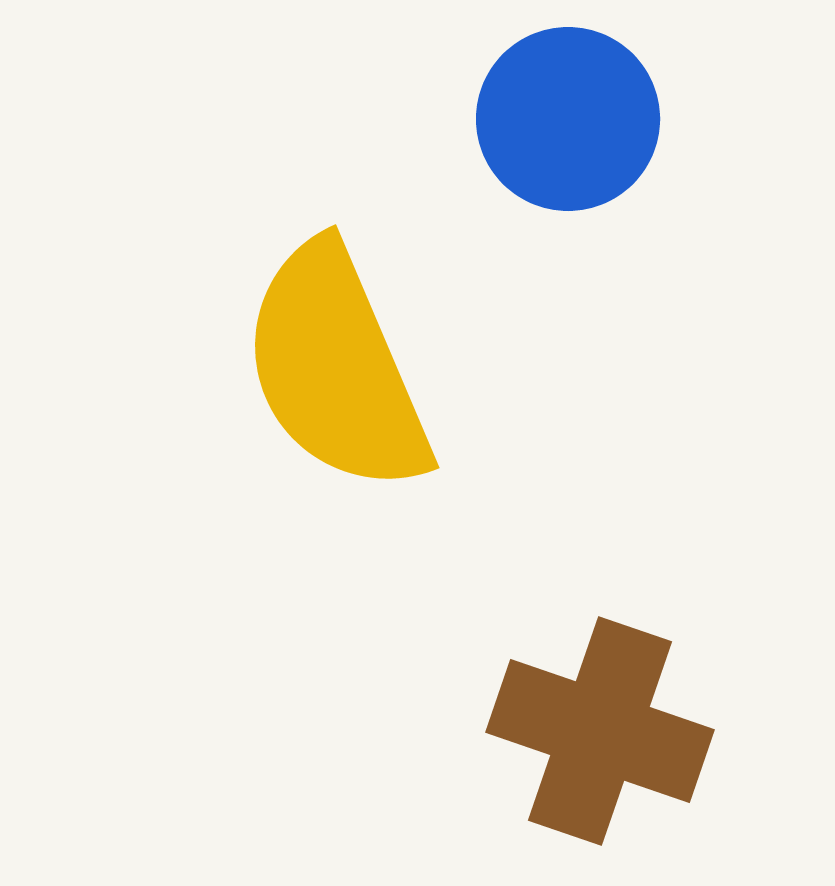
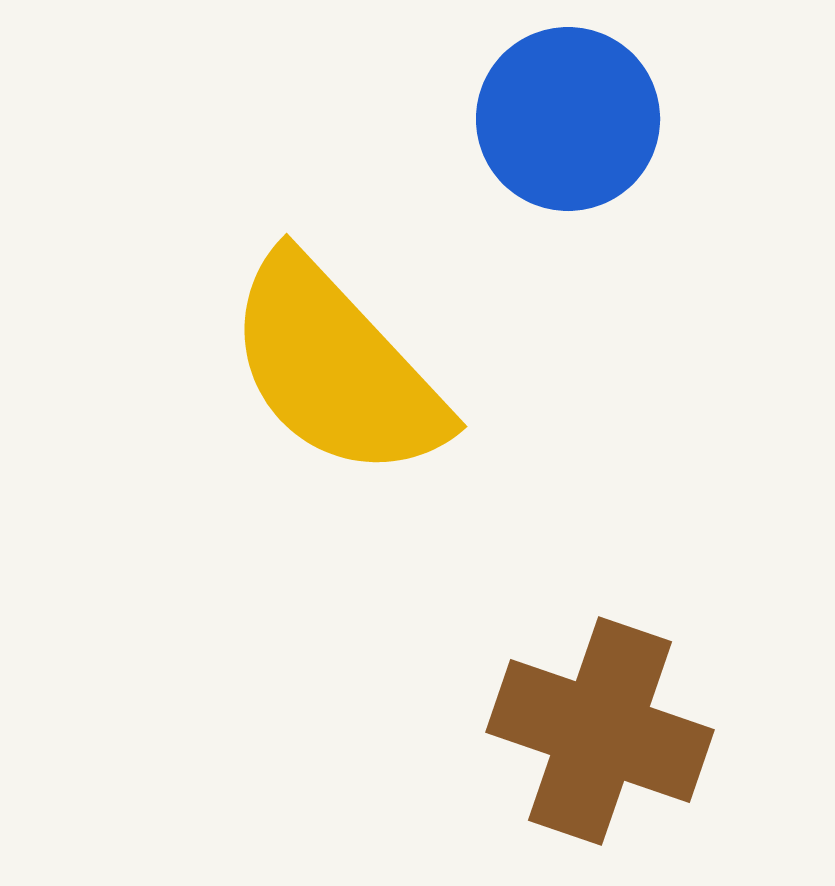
yellow semicircle: rotated 20 degrees counterclockwise
